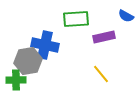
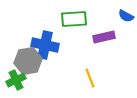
green rectangle: moved 2 px left
yellow line: moved 11 px left, 4 px down; rotated 18 degrees clockwise
green cross: rotated 24 degrees counterclockwise
